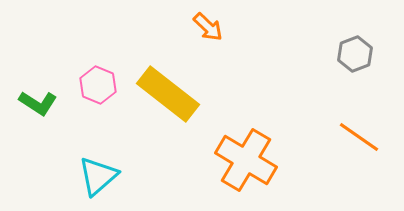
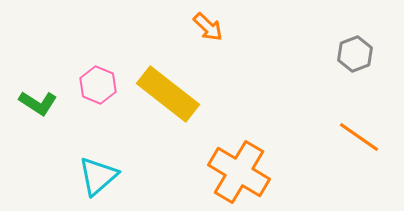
orange cross: moved 7 px left, 12 px down
